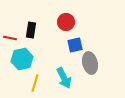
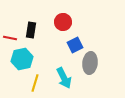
red circle: moved 3 px left
blue square: rotated 14 degrees counterclockwise
gray ellipse: rotated 20 degrees clockwise
